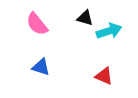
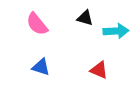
cyan arrow: moved 7 px right; rotated 15 degrees clockwise
red triangle: moved 5 px left, 6 px up
